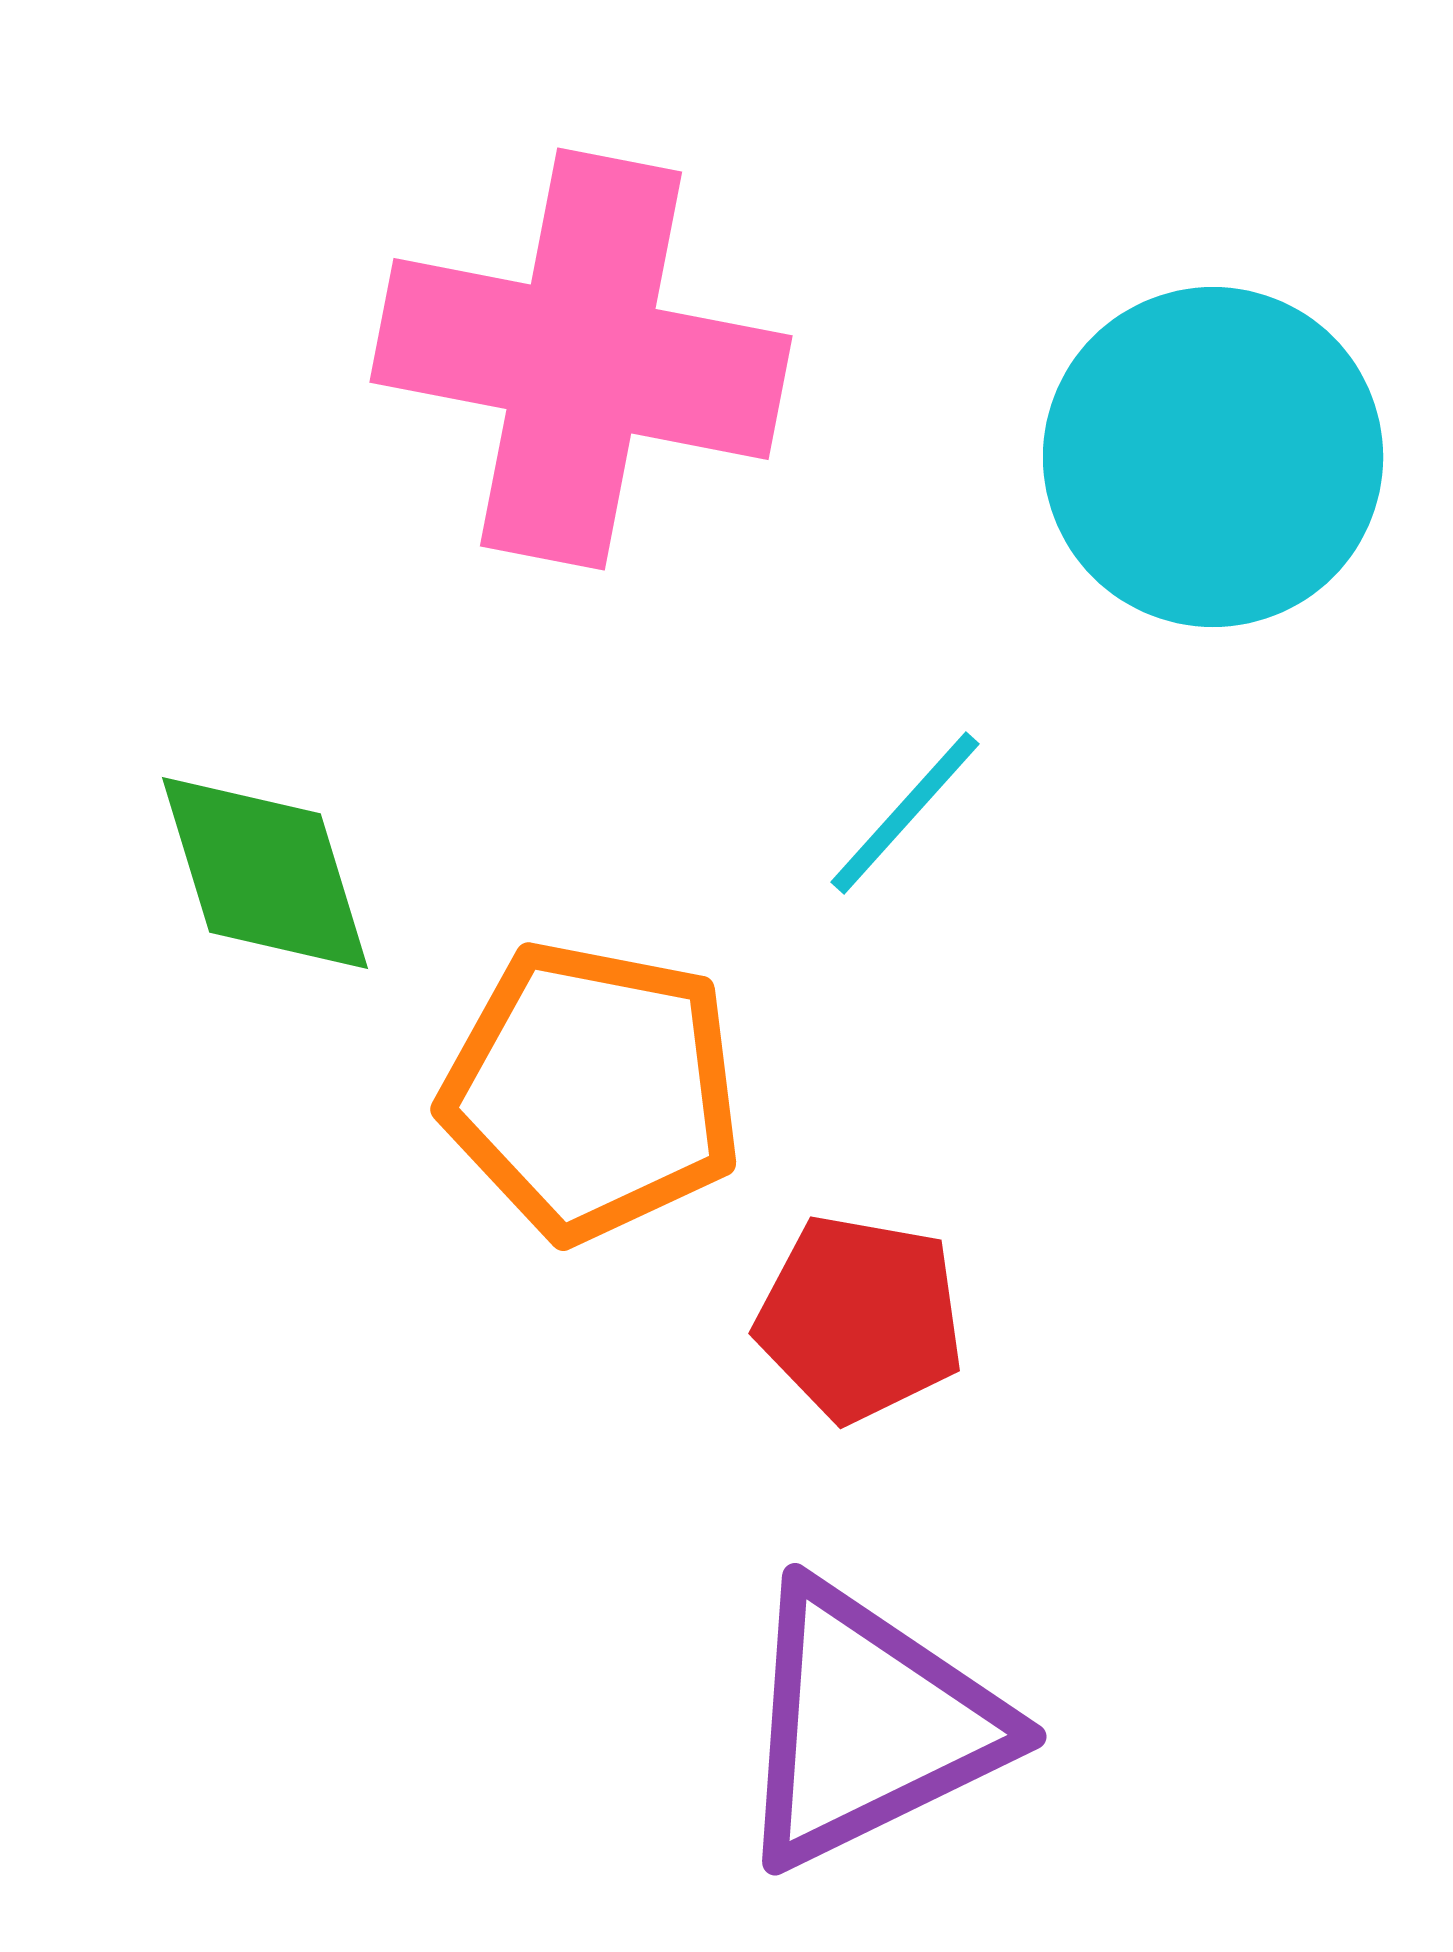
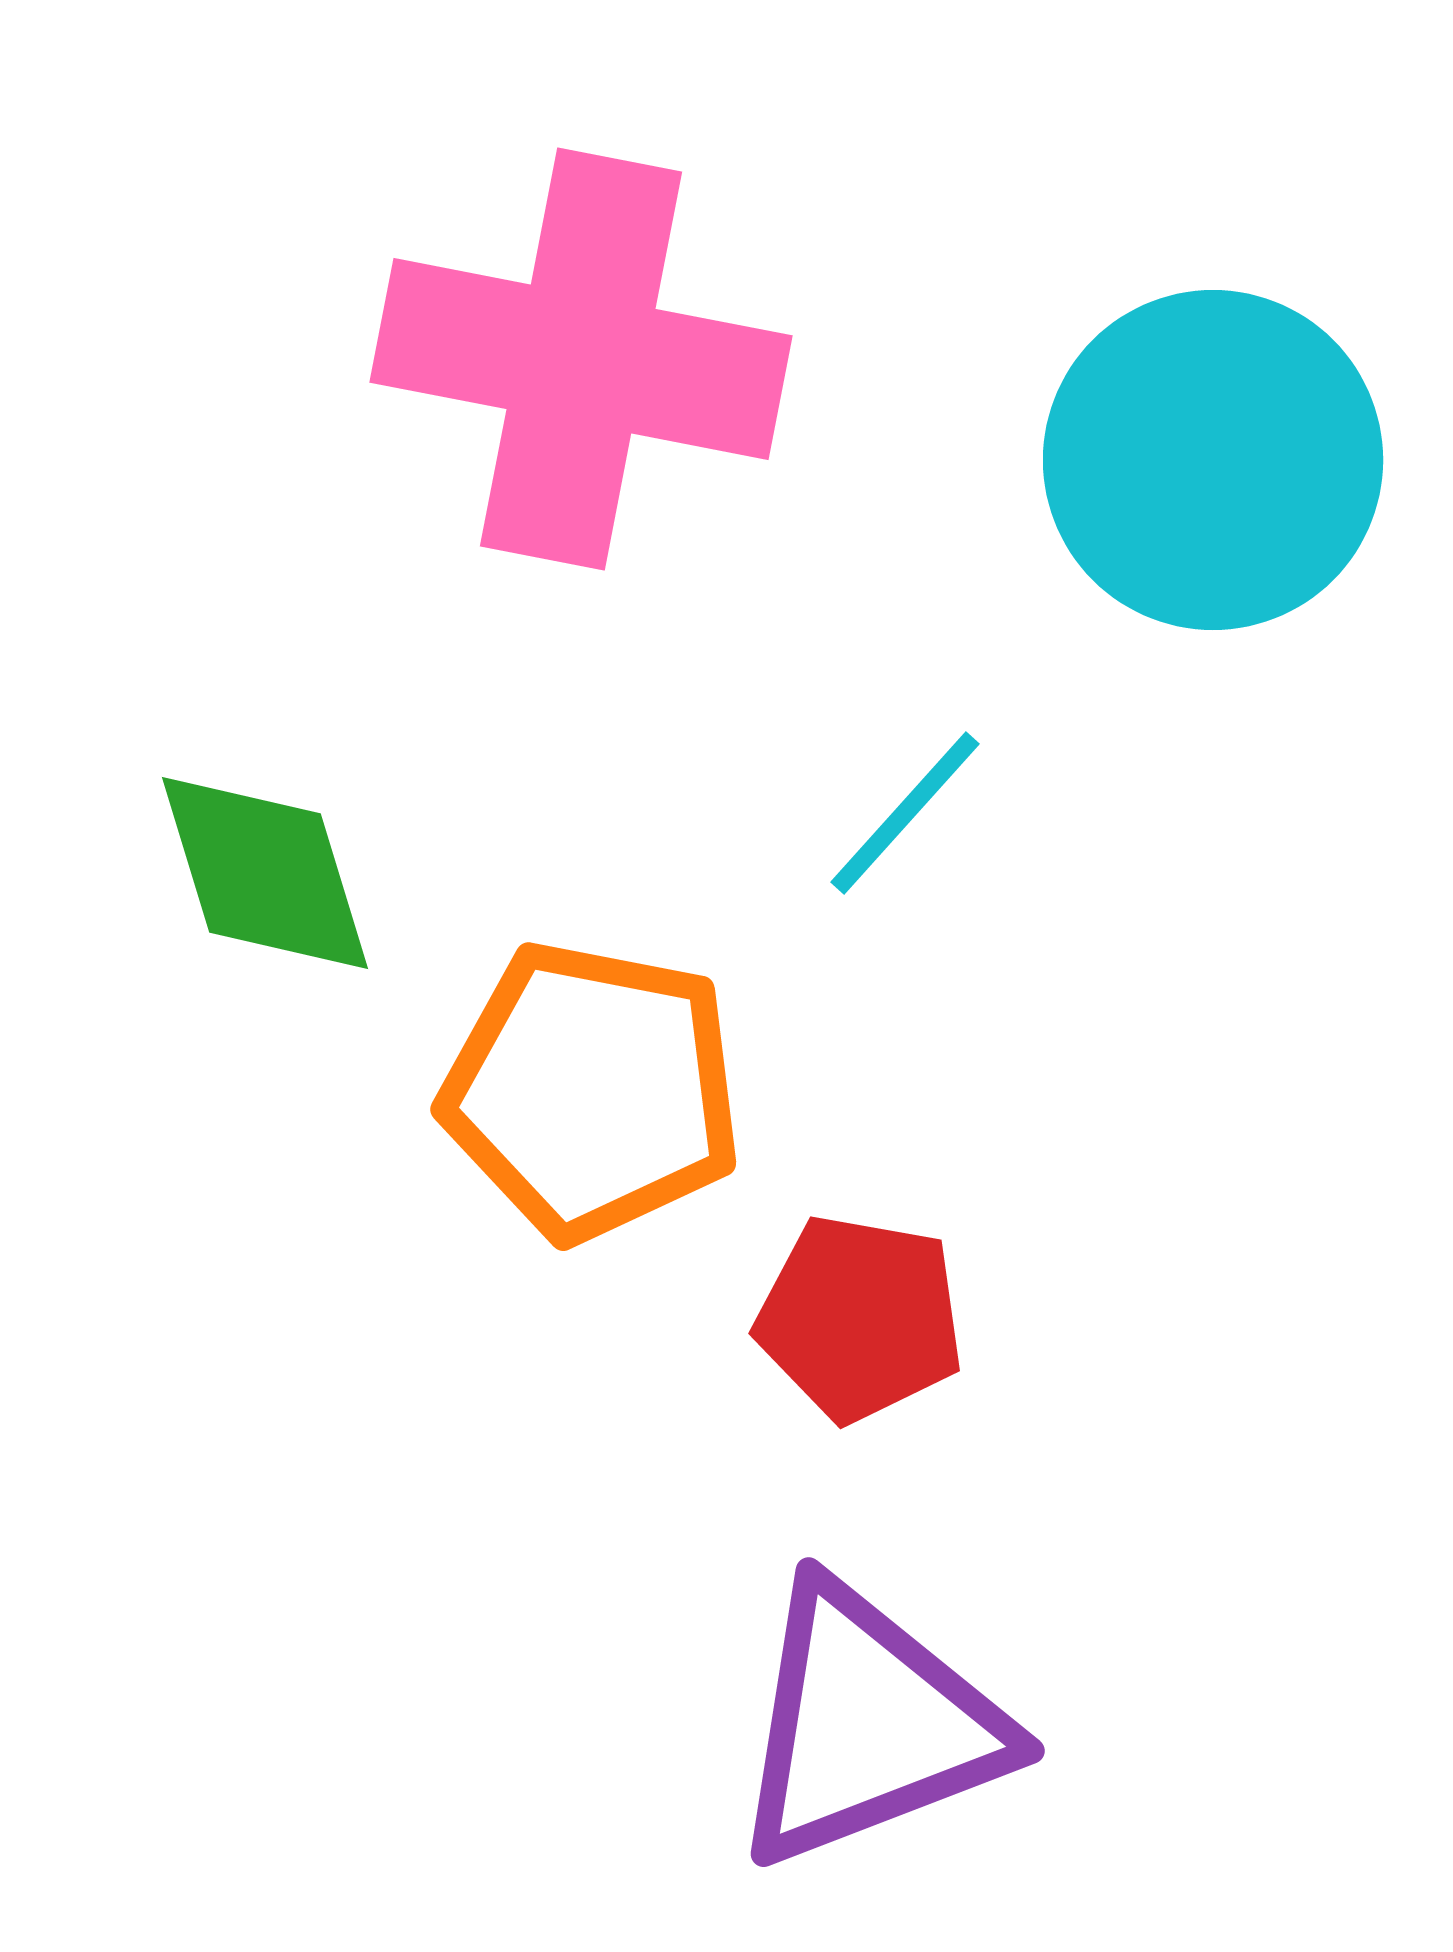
cyan circle: moved 3 px down
purple triangle: rotated 5 degrees clockwise
